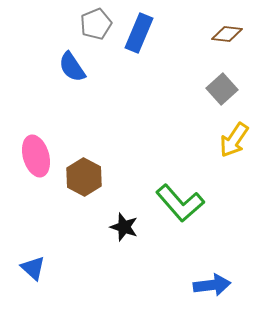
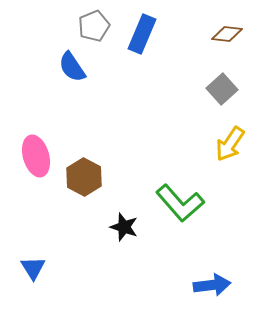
gray pentagon: moved 2 px left, 2 px down
blue rectangle: moved 3 px right, 1 px down
yellow arrow: moved 4 px left, 4 px down
blue triangle: rotated 16 degrees clockwise
